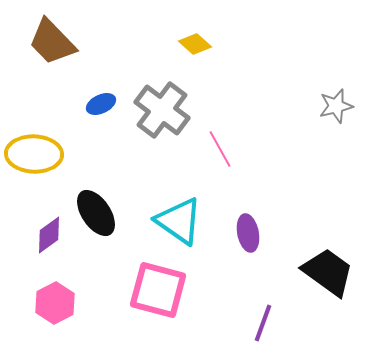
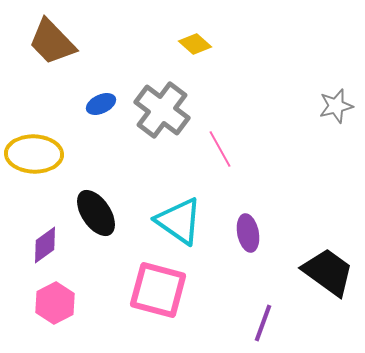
purple diamond: moved 4 px left, 10 px down
